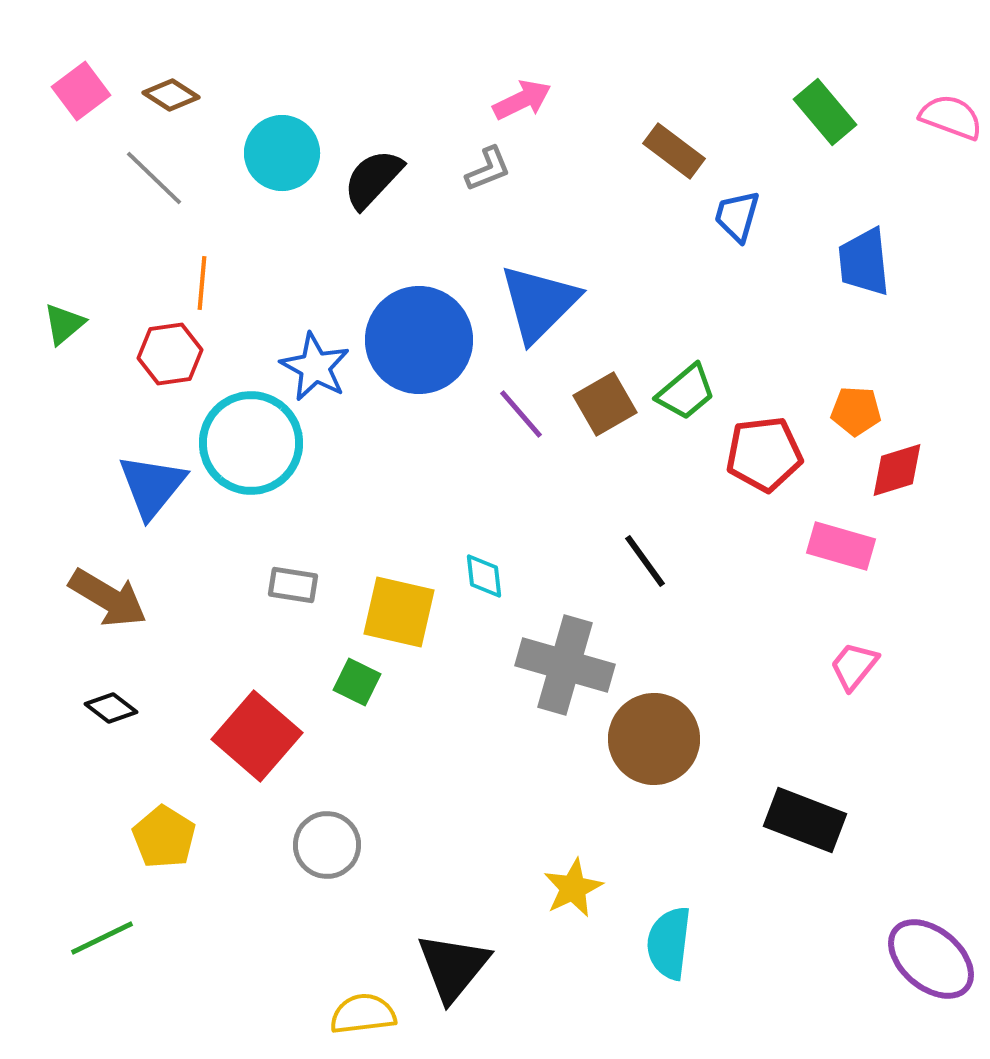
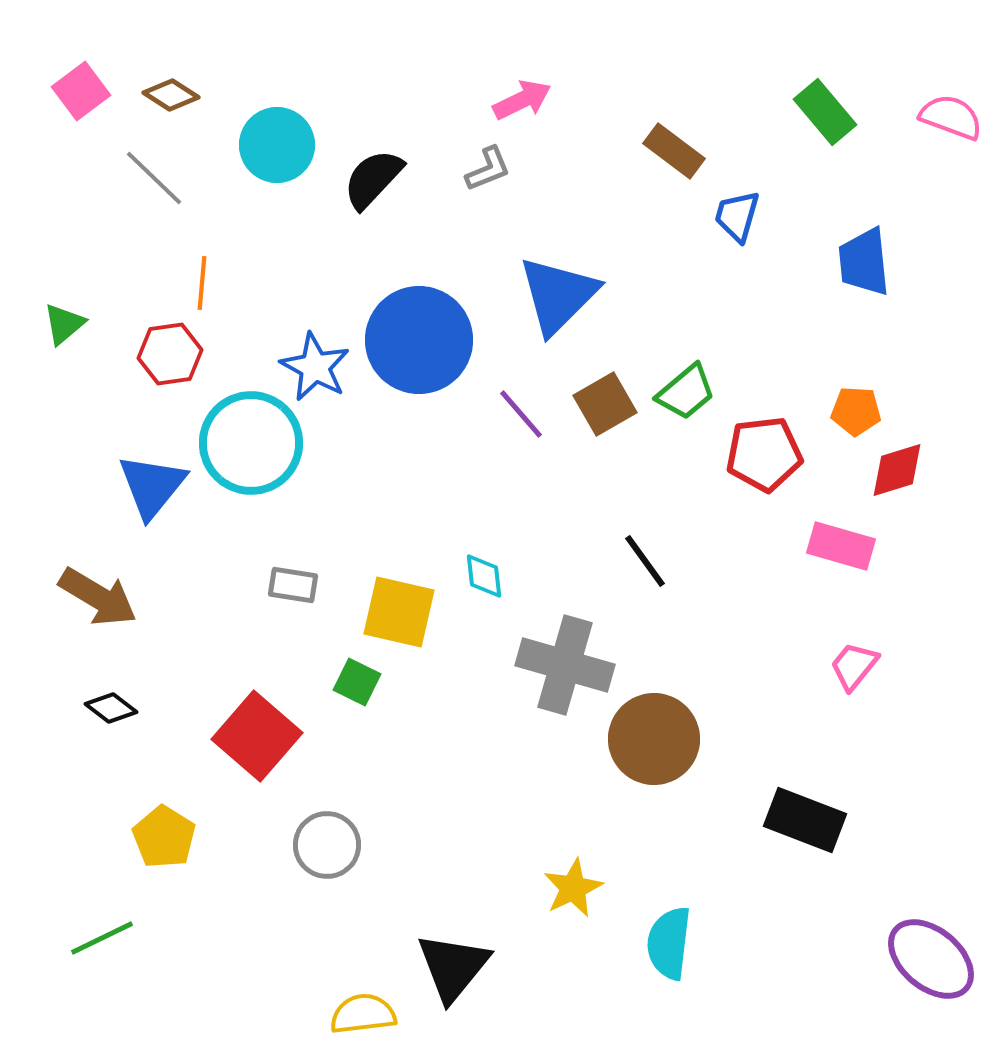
cyan circle at (282, 153): moved 5 px left, 8 px up
blue triangle at (539, 303): moved 19 px right, 8 px up
brown arrow at (108, 598): moved 10 px left, 1 px up
